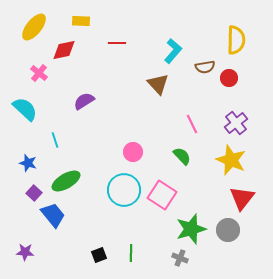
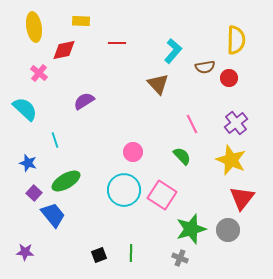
yellow ellipse: rotated 48 degrees counterclockwise
